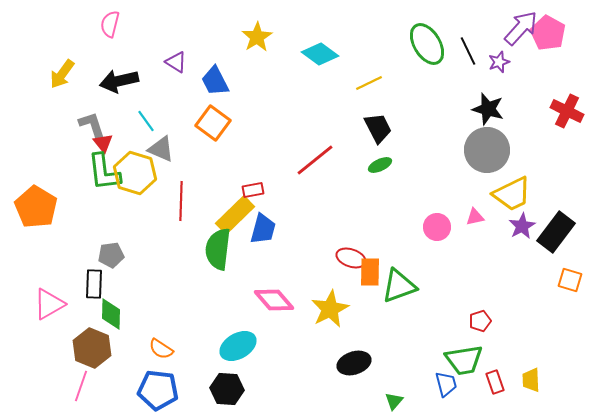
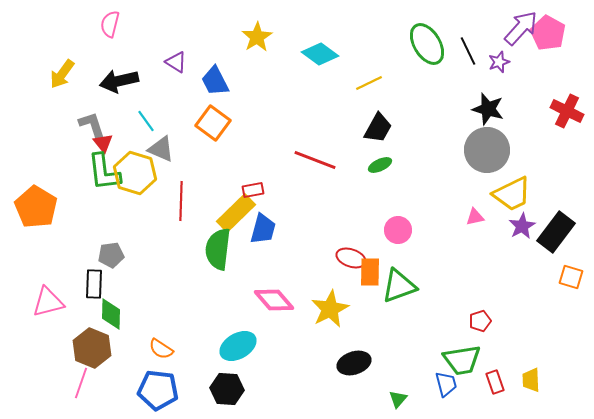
black trapezoid at (378, 128): rotated 56 degrees clockwise
red line at (315, 160): rotated 60 degrees clockwise
yellow rectangle at (235, 215): moved 1 px right, 2 px up
pink circle at (437, 227): moved 39 px left, 3 px down
orange square at (570, 280): moved 1 px right, 3 px up
pink triangle at (49, 304): moved 1 px left, 2 px up; rotated 16 degrees clockwise
green trapezoid at (464, 360): moved 2 px left
pink line at (81, 386): moved 3 px up
green triangle at (394, 401): moved 4 px right, 2 px up
